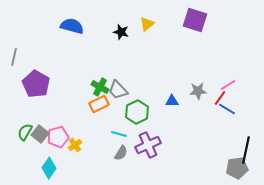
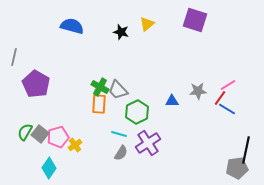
orange rectangle: rotated 60 degrees counterclockwise
purple cross: moved 2 px up; rotated 10 degrees counterclockwise
